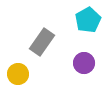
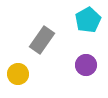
gray rectangle: moved 2 px up
purple circle: moved 2 px right, 2 px down
